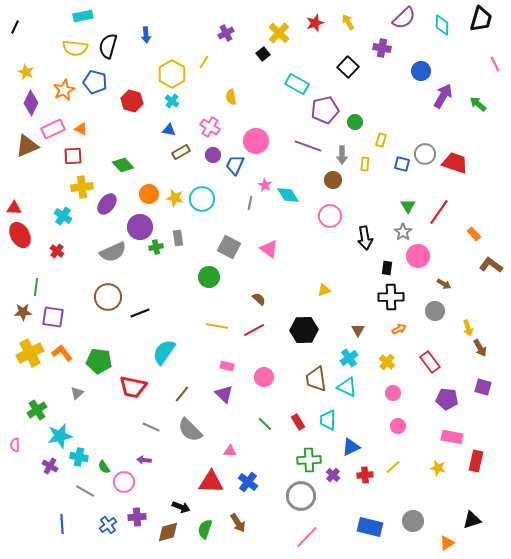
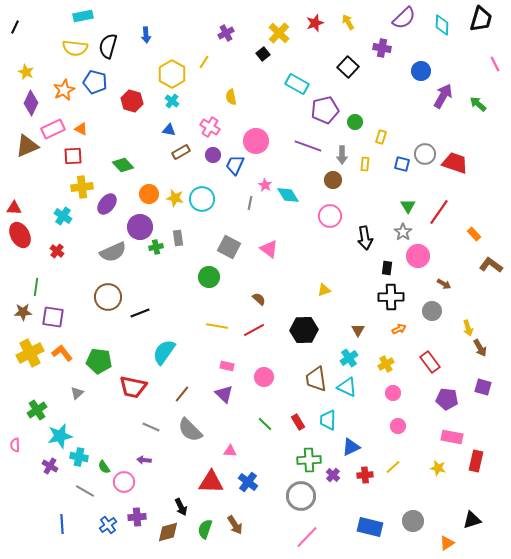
yellow rectangle at (381, 140): moved 3 px up
gray circle at (435, 311): moved 3 px left
yellow cross at (387, 362): moved 1 px left, 2 px down; rotated 21 degrees clockwise
black arrow at (181, 507): rotated 42 degrees clockwise
brown arrow at (238, 523): moved 3 px left, 2 px down
